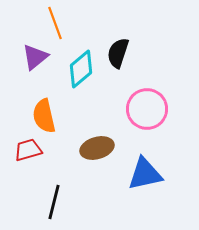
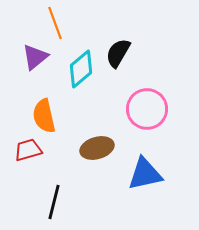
black semicircle: rotated 12 degrees clockwise
